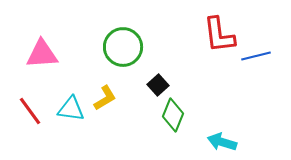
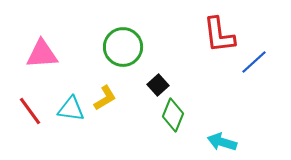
blue line: moved 2 px left, 6 px down; rotated 28 degrees counterclockwise
